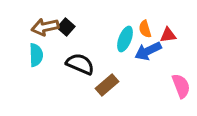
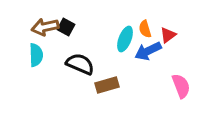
black square: rotated 12 degrees counterclockwise
red triangle: rotated 30 degrees counterclockwise
brown rectangle: rotated 25 degrees clockwise
